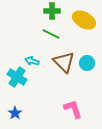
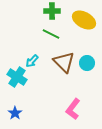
cyan arrow: rotated 64 degrees counterclockwise
pink L-shape: rotated 125 degrees counterclockwise
